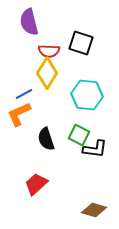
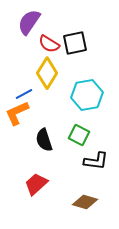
purple semicircle: rotated 48 degrees clockwise
black square: moved 6 px left; rotated 30 degrees counterclockwise
red semicircle: moved 7 px up; rotated 30 degrees clockwise
cyan hexagon: rotated 16 degrees counterclockwise
orange L-shape: moved 2 px left, 1 px up
black semicircle: moved 2 px left, 1 px down
black L-shape: moved 1 px right, 12 px down
brown diamond: moved 9 px left, 8 px up
